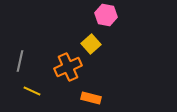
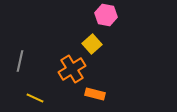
yellow square: moved 1 px right
orange cross: moved 4 px right, 2 px down; rotated 8 degrees counterclockwise
yellow line: moved 3 px right, 7 px down
orange rectangle: moved 4 px right, 4 px up
